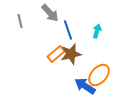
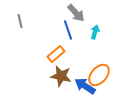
gray arrow: moved 26 px right
cyan arrow: moved 2 px left, 1 px down
brown star: moved 10 px left, 22 px down; rotated 25 degrees clockwise
